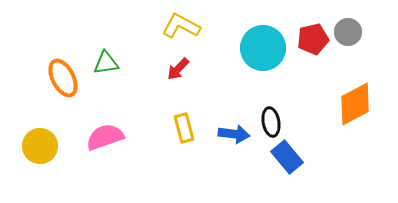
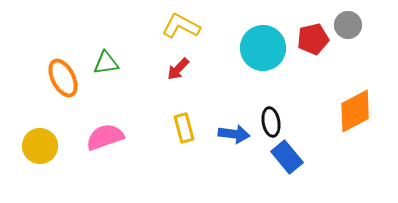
gray circle: moved 7 px up
orange diamond: moved 7 px down
